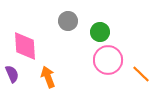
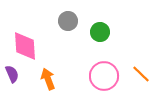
pink circle: moved 4 px left, 16 px down
orange arrow: moved 2 px down
